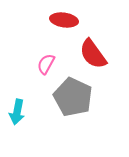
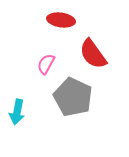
red ellipse: moved 3 px left
